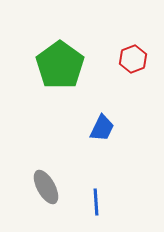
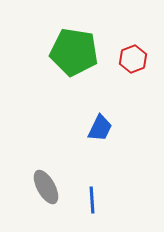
green pentagon: moved 14 px right, 13 px up; rotated 27 degrees counterclockwise
blue trapezoid: moved 2 px left
blue line: moved 4 px left, 2 px up
